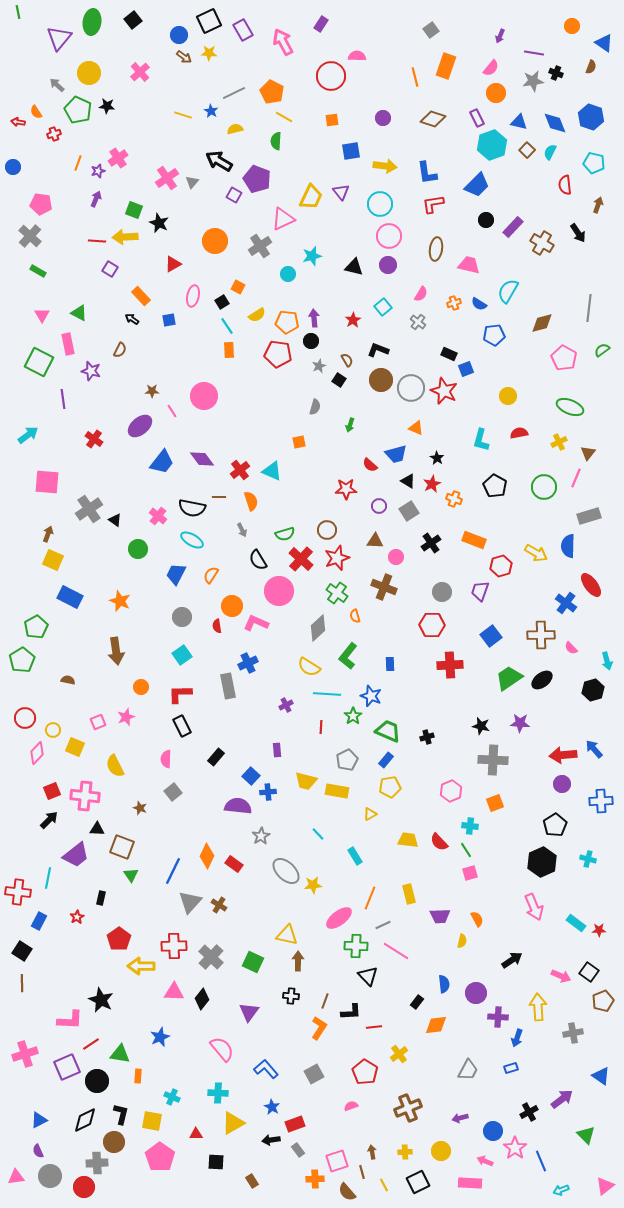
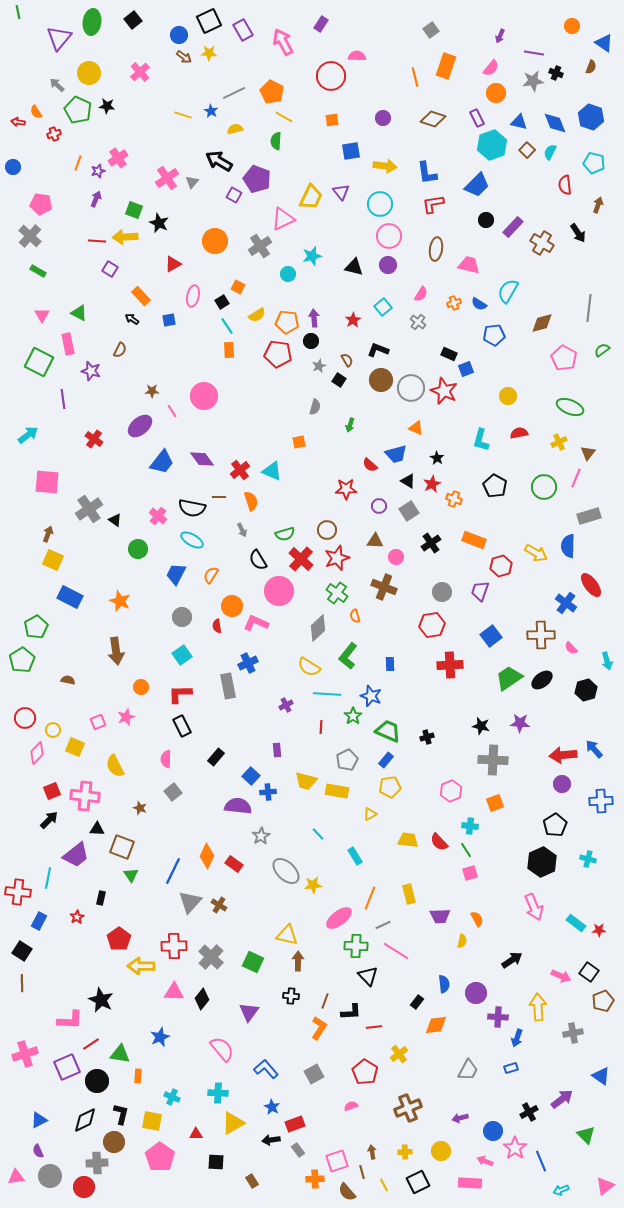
red hexagon at (432, 625): rotated 10 degrees counterclockwise
black hexagon at (593, 690): moved 7 px left
